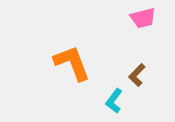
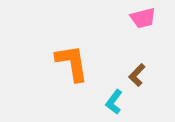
orange L-shape: rotated 12 degrees clockwise
cyan L-shape: moved 1 px down
